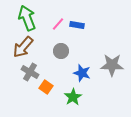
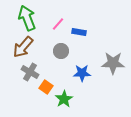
blue rectangle: moved 2 px right, 7 px down
gray star: moved 1 px right, 2 px up
blue star: rotated 18 degrees counterclockwise
green star: moved 9 px left, 2 px down
